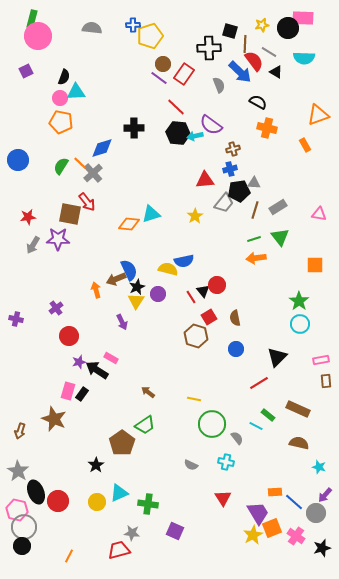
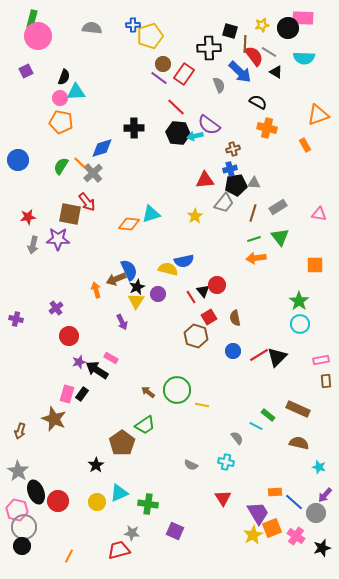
red semicircle at (254, 61): moved 5 px up
purple semicircle at (211, 125): moved 2 px left
black pentagon at (239, 191): moved 3 px left, 6 px up
brown line at (255, 210): moved 2 px left, 3 px down
gray arrow at (33, 245): rotated 18 degrees counterclockwise
blue circle at (236, 349): moved 3 px left, 2 px down
red line at (259, 383): moved 28 px up
pink rectangle at (68, 391): moved 1 px left, 3 px down
yellow line at (194, 399): moved 8 px right, 6 px down
green circle at (212, 424): moved 35 px left, 34 px up
